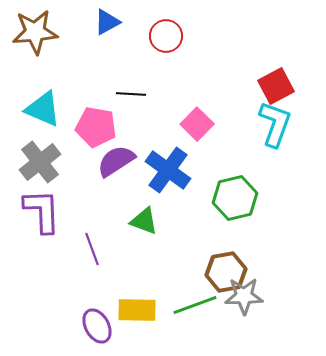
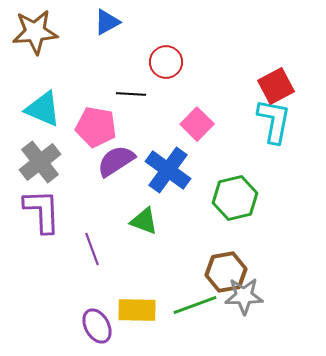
red circle: moved 26 px down
cyan L-shape: moved 1 px left, 3 px up; rotated 9 degrees counterclockwise
